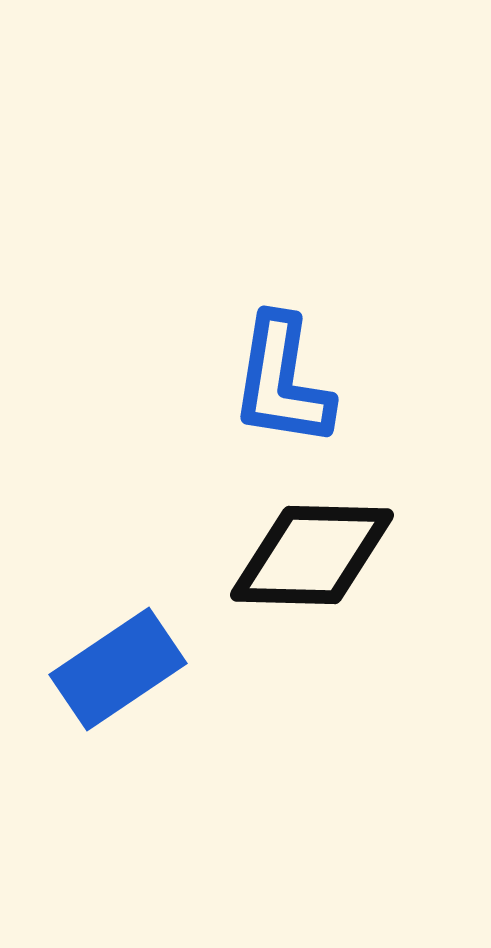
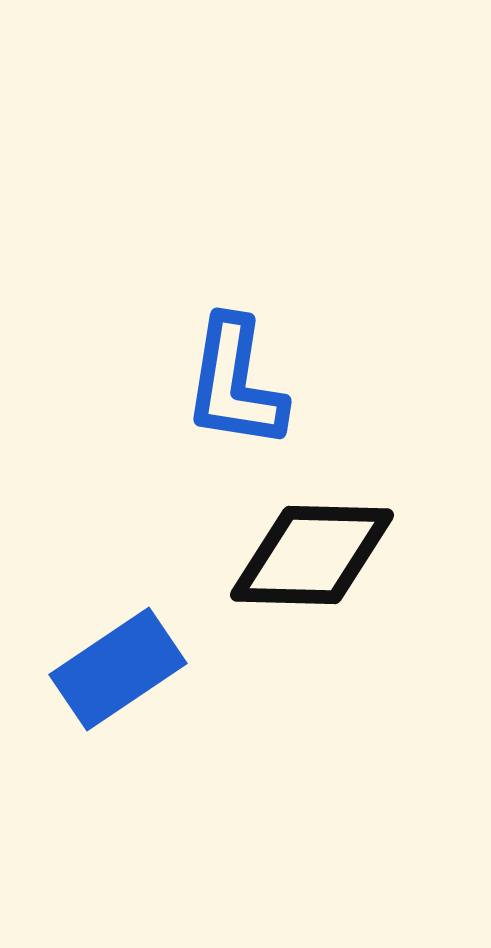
blue L-shape: moved 47 px left, 2 px down
